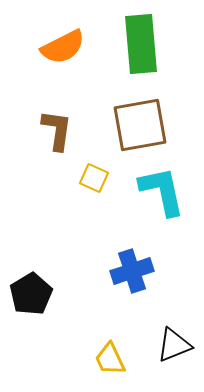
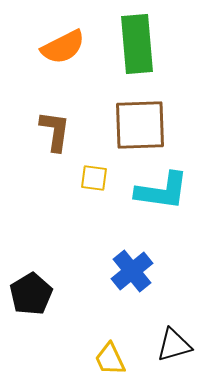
green rectangle: moved 4 px left
brown square: rotated 8 degrees clockwise
brown L-shape: moved 2 px left, 1 px down
yellow square: rotated 16 degrees counterclockwise
cyan L-shape: rotated 110 degrees clockwise
blue cross: rotated 21 degrees counterclockwise
black triangle: rotated 6 degrees clockwise
